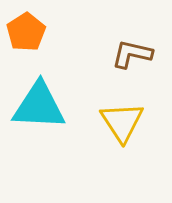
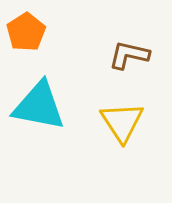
brown L-shape: moved 3 px left, 1 px down
cyan triangle: rotated 8 degrees clockwise
